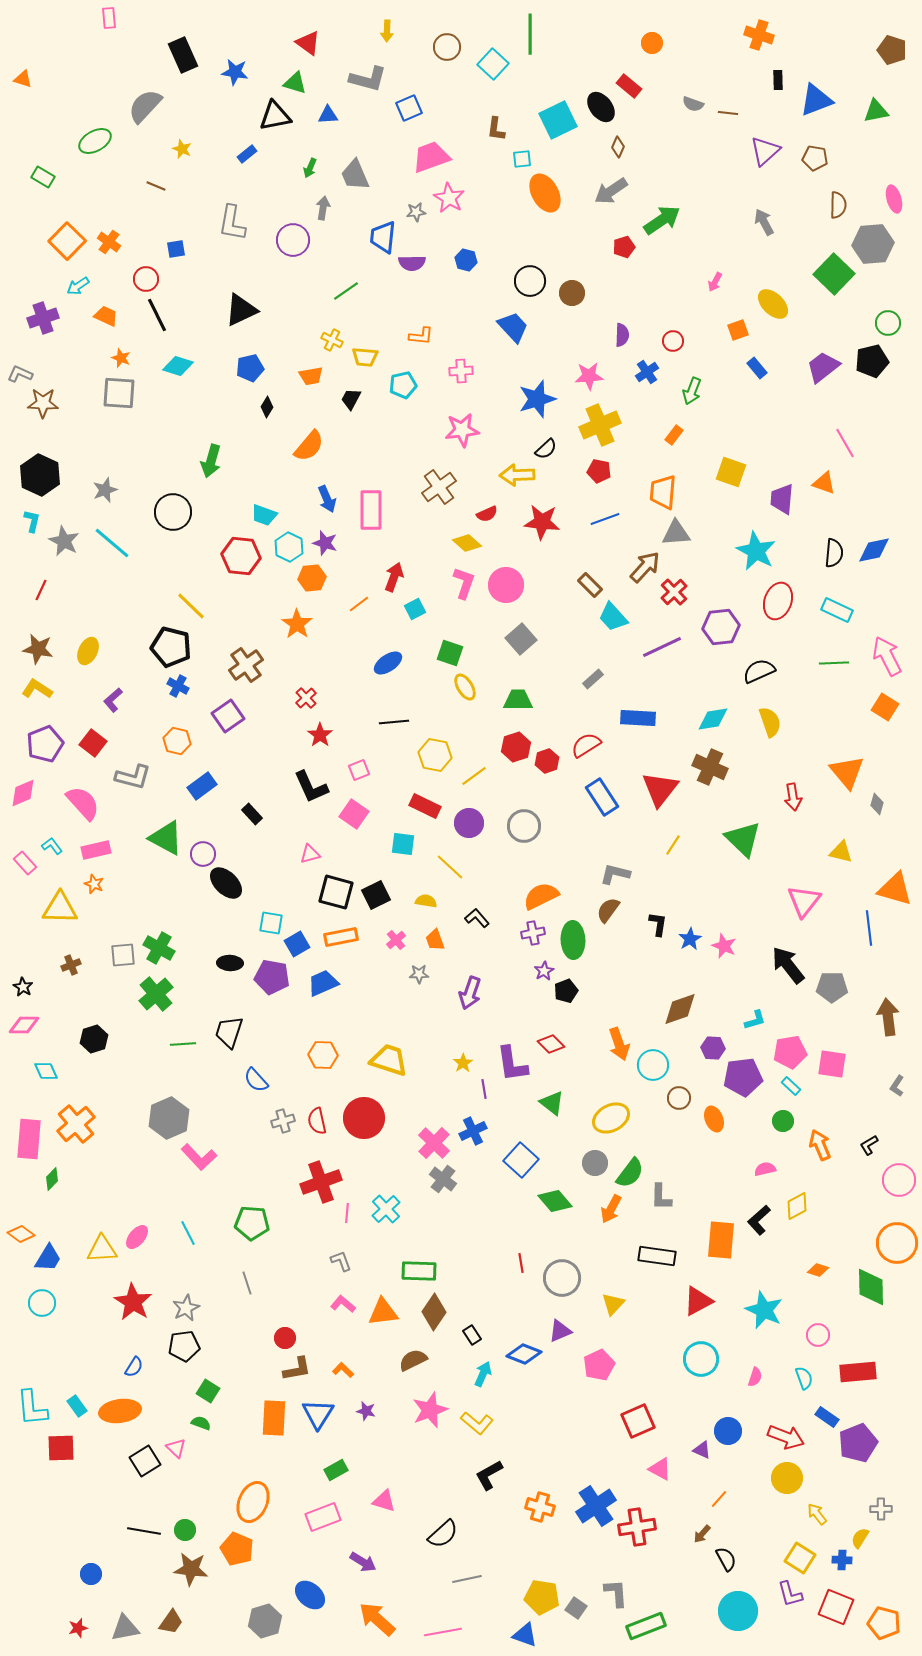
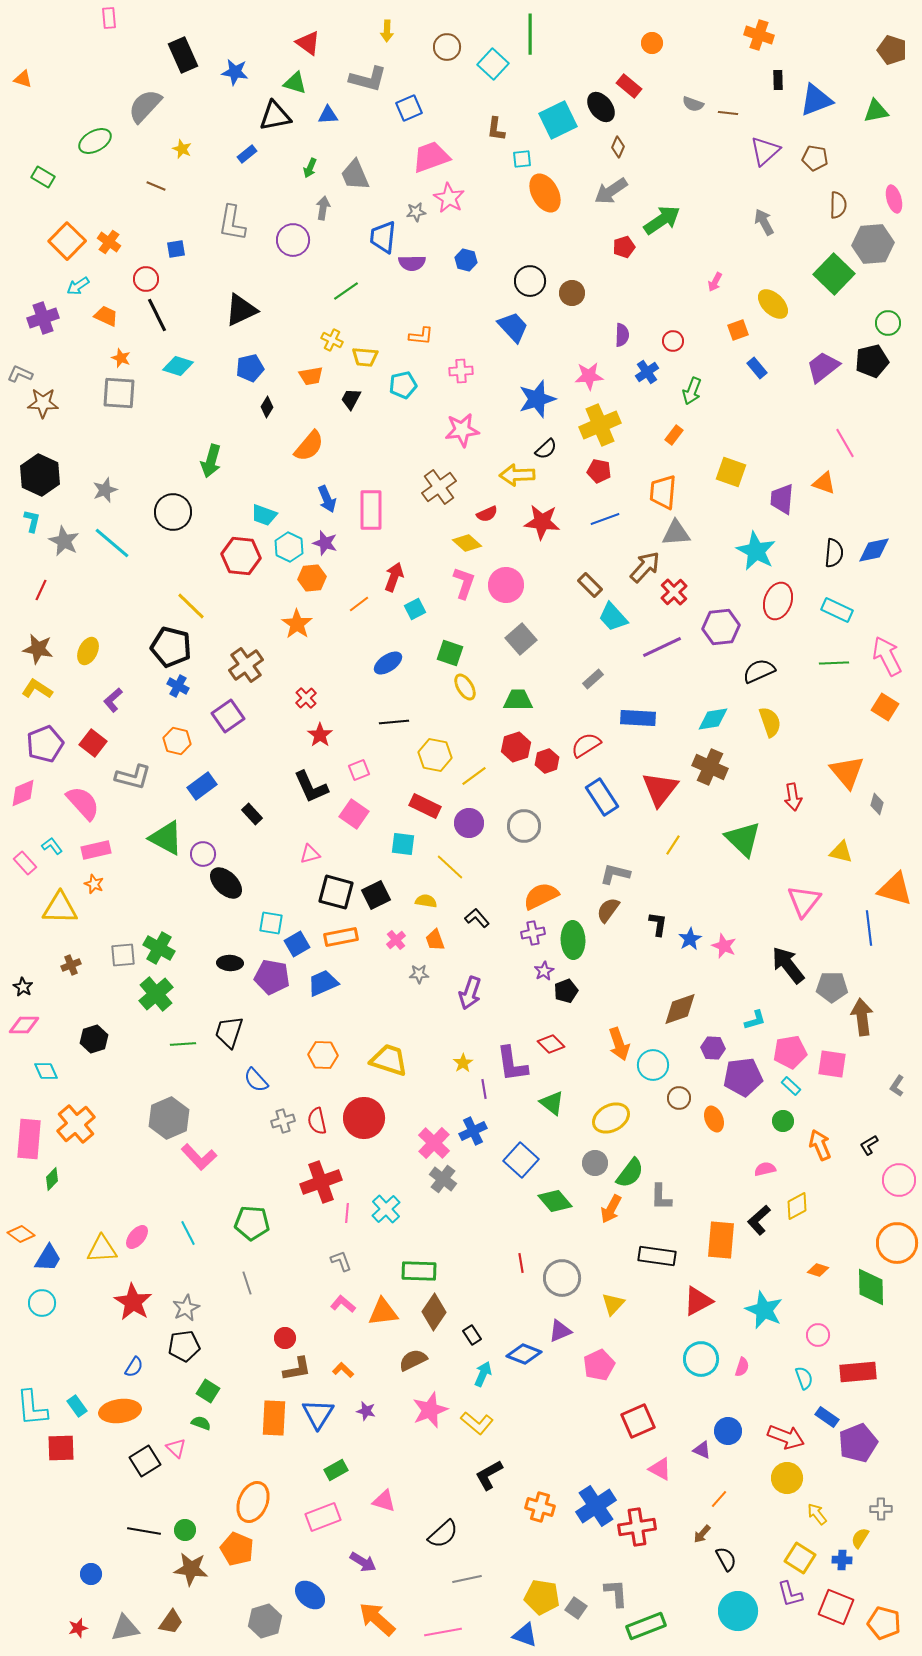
brown arrow at (888, 1017): moved 26 px left
pink semicircle at (755, 1377): moved 13 px left, 10 px up
